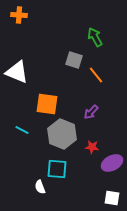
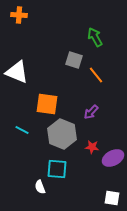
purple ellipse: moved 1 px right, 5 px up
